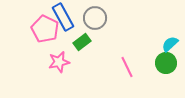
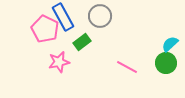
gray circle: moved 5 px right, 2 px up
pink line: rotated 35 degrees counterclockwise
